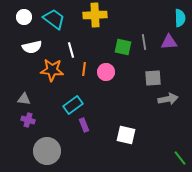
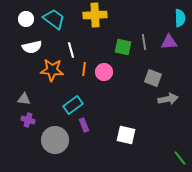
white circle: moved 2 px right, 2 px down
pink circle: moved 2 px left
gray square: rotated 24 degrees clockwise
gray circle: moved 8 px right, 11 px up
